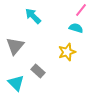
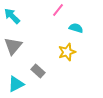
pink line: moved 23 px left
cyan arrow: moved 21 px left
gray triangle: moved 2 px left
cyan triangle: moved 1 px down; rotated 48 degrees clockwise
